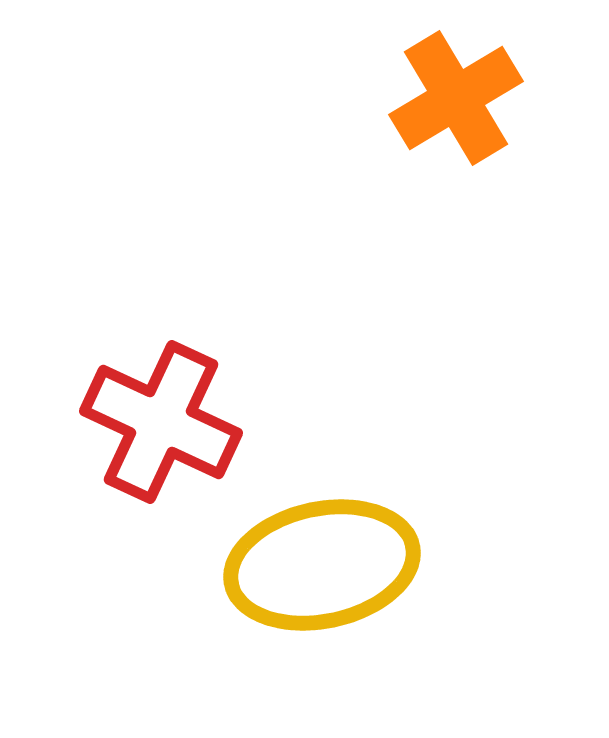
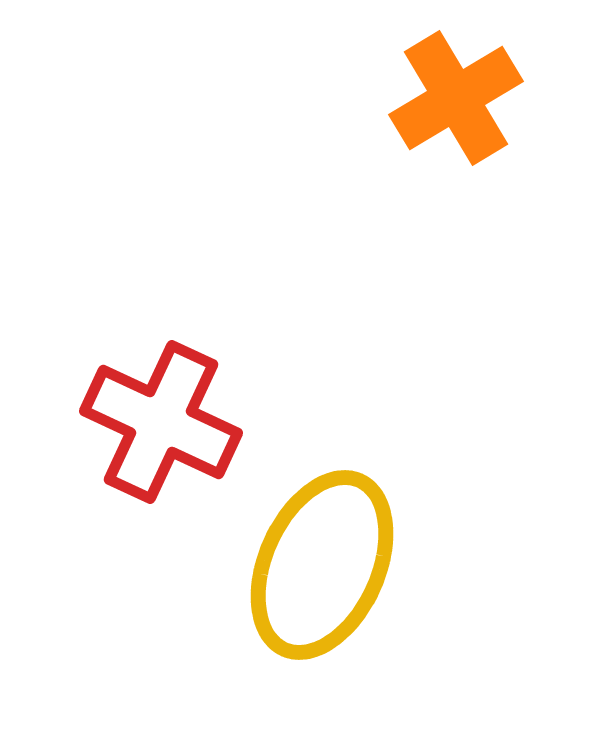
yellow ellipse: rotated 54 degrees counterclockwise
